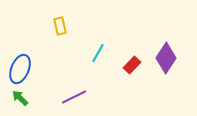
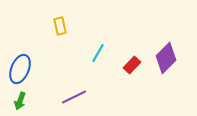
purple diamond: rotated 12 degrees clockwise
green arrow: moved 3 px down; rotated 114 degrees counterclockwise
